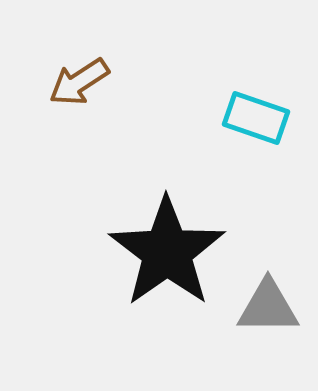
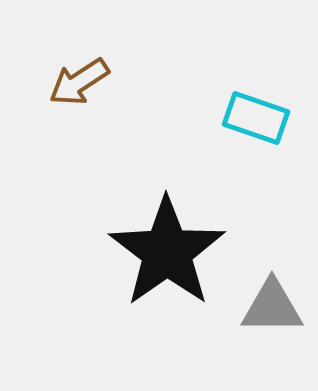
gray triangle: moved 4 px right
